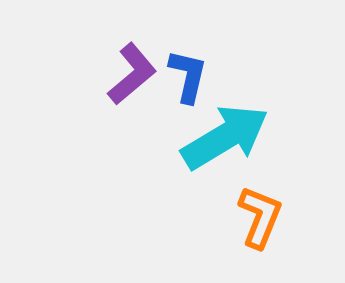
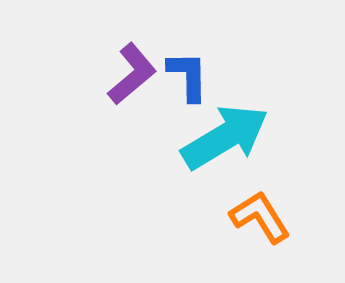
blue L-shape: rotated 14 degrees counterclockwise
orange L-shape: rotated 54 degrees counterclockwise
